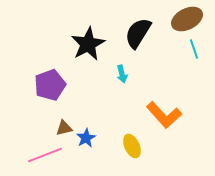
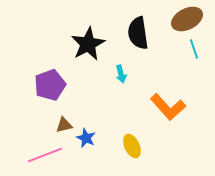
black semicircle: rotated 40 degrees counterclockwise
cyan arrow: moved 1 px left
orange L-shape: moved 4 px right, 8 px up
brown triangle: moved 3 px up
blue star: rotated 18 degrees counterclockwise
